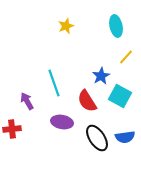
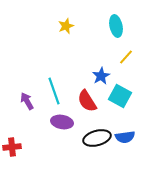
cyan line: moved 8 px down
red cross: moved 18 px down
black ellipse: rotated 72 degrees counterclockwise
